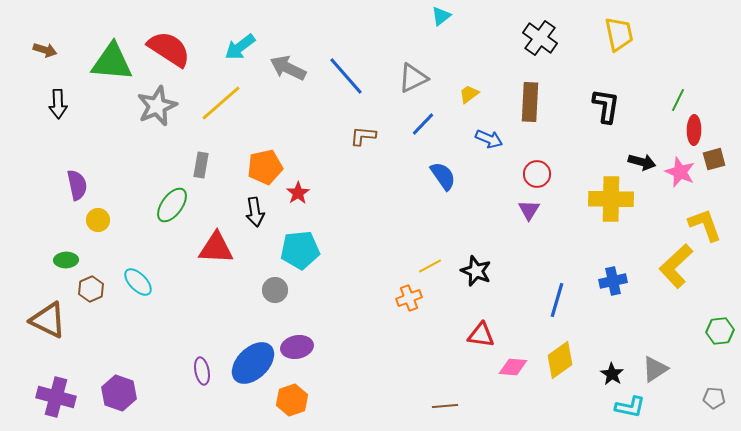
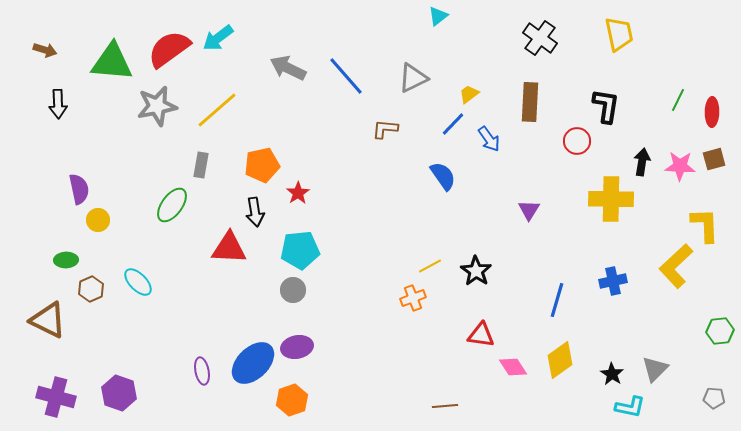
cyan triangle at (441, 16): moved 3 px left
cyan arrow at (240, 47): moved 22 px left, 9 px up
red semicircle at (169, 49): rotated 69 degrees counterclockwise
yellow line at (221, 103): moved 4 px left, 7 px down
gray star at (157, 106): rotated 12 degrees clockwise
blue line at (423, 124): moved 30 px right
red ellipse at (694, 130): moved 18 px right, 18 px up
brown L-shape at (363, 136): moved 22 px right, 7 px up
blue arrow at (489, 139): rotated 32 degrees clockwise
black arrow at (642, 162): rotated 96 degrees counterclockwise
orange pentagon at (265, 167): moved 3 px left, 2 px up
pink star at (680, 172): moved 6 px up; rotated 20 degrees counterclockwise
red circle at (537, 174): moved 40 px right, 33 px up
purple semicircle at (77, 185): moved 2 px right, 4 px down
yellow L-shape at (705, 225): rotated 18 degrees clockwise
red triangle at (216, 248): moved 13 px right
black star at (476, 271): rotated 12 degrees clockwise
gray circle at (275, 290): moved 18 px right
orange cross at (409, 298): moved 4 px right
pink diamond at (513, 367): rotated 52 degrees clockwise
gray triangle at (655, 369): rotated 12 degrees counterclockwise
